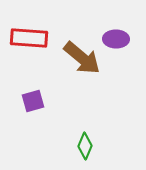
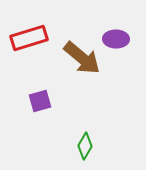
red rectangle: rotated 21 degrees counterclockwise
purple square: moved 7 px right
green diamond: rotated 8 degrees clockwise
